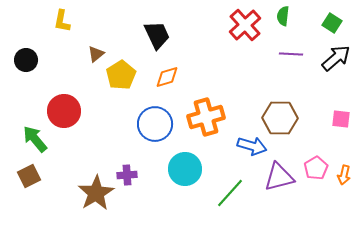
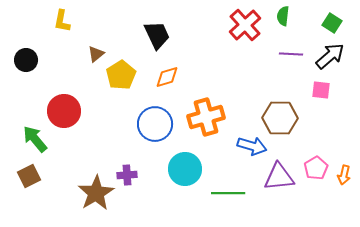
black arrow: moved 6 px left, 2 px up
pink square: moved 20 px left, 29 px up
purple triangle: rotated 8 degrees clockwise
green line: moved 2 px left; rotated 48 degrees clockwise
